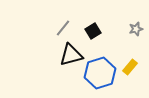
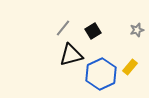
gray star: moved 1 px right, 1 px down
blue hexagon: moved 1 px right, 1 px down; rotated 8 degrees counterclockwise
